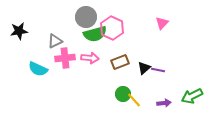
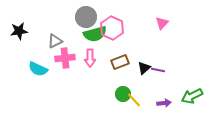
pink arrow: rotated 84 degrees clockwise
